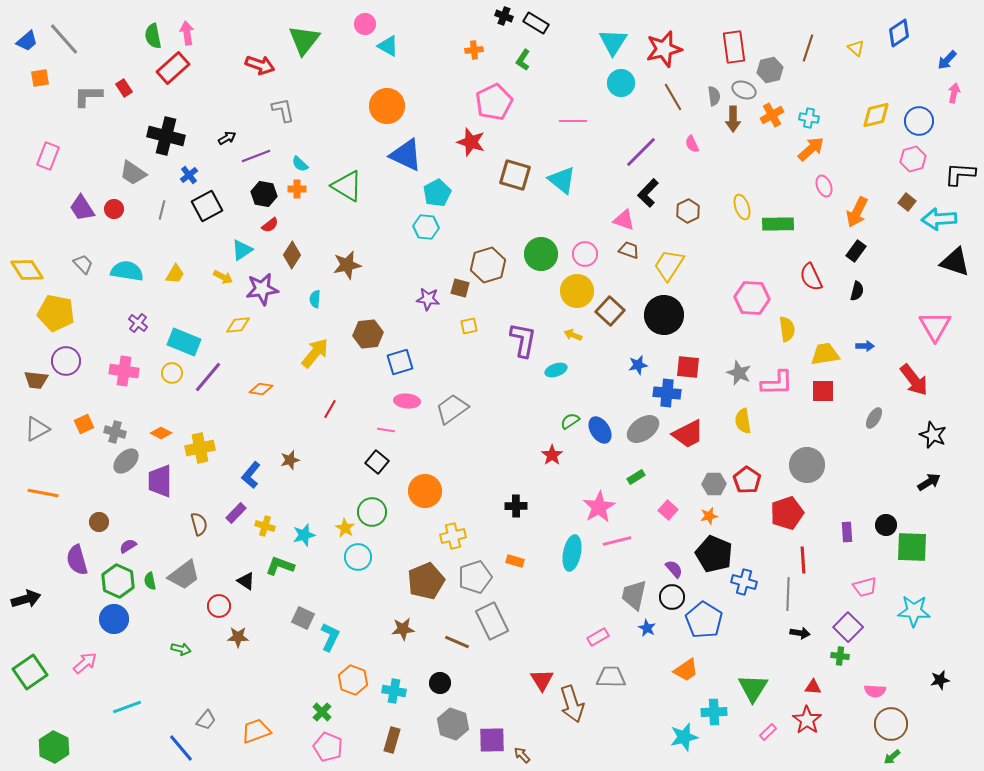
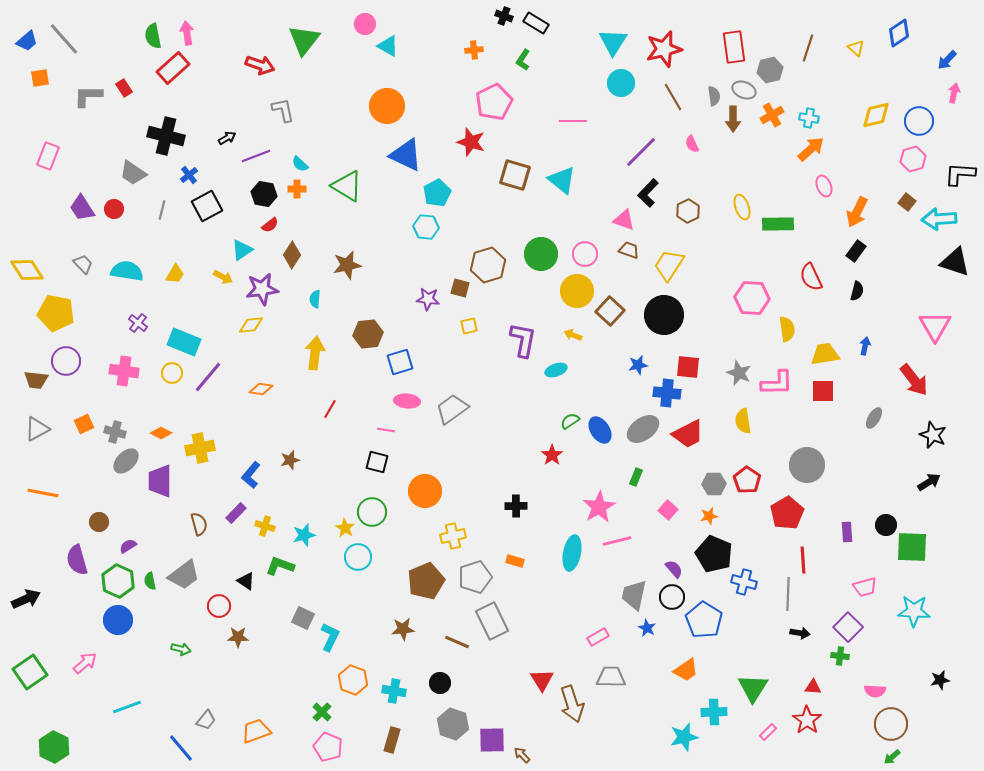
yellow diamond at (238, 325): moved 13 px right
blue arrow at (865, 346): rotated 78 degrees counterclockwise
yellow arrow at (315, 353): rotated 32 degrees counterclockwise
black square at (377, 462): rotated 25 degrees counterclockwise
green rectangle at (636, 477): rotated 36 degrees counterclockwise
red pentagon at (787, 513): rotated 12 degrees counterclockwise
black arrow at (26, 599): rotated 8 degrees counterclockwise
blue circle at (114, 619): moved 4 px right, 1 px down
